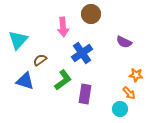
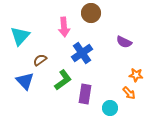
brown circle: moved 1 px up
pink arrow: moved 1 px right
cyan triangle: moved 2 px right, 4 px up
blue triangle: rotated 30 degrees clockwise
cyan circle: moved 10 px left, 1 px up
